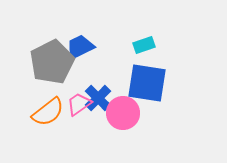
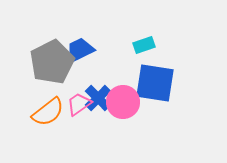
blue trapezoid: moved 3 px down
blue square: moved 8 px right
pink circle: moved 11 px up
